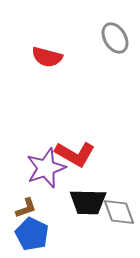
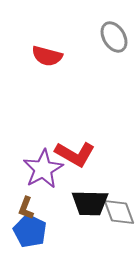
gray ellipse: moved 1 px left, 1 px up
red semicircle: moved 1 px up
purple star: moved 3 px left, 1 px down; rotated 9 degrees counterclockwise
black trapezoid: moved 2 px right, 1 px down
brown L-shape: rotated 130 degrees clockwise
blue pentagon: moved 2 px left, 3 px up
